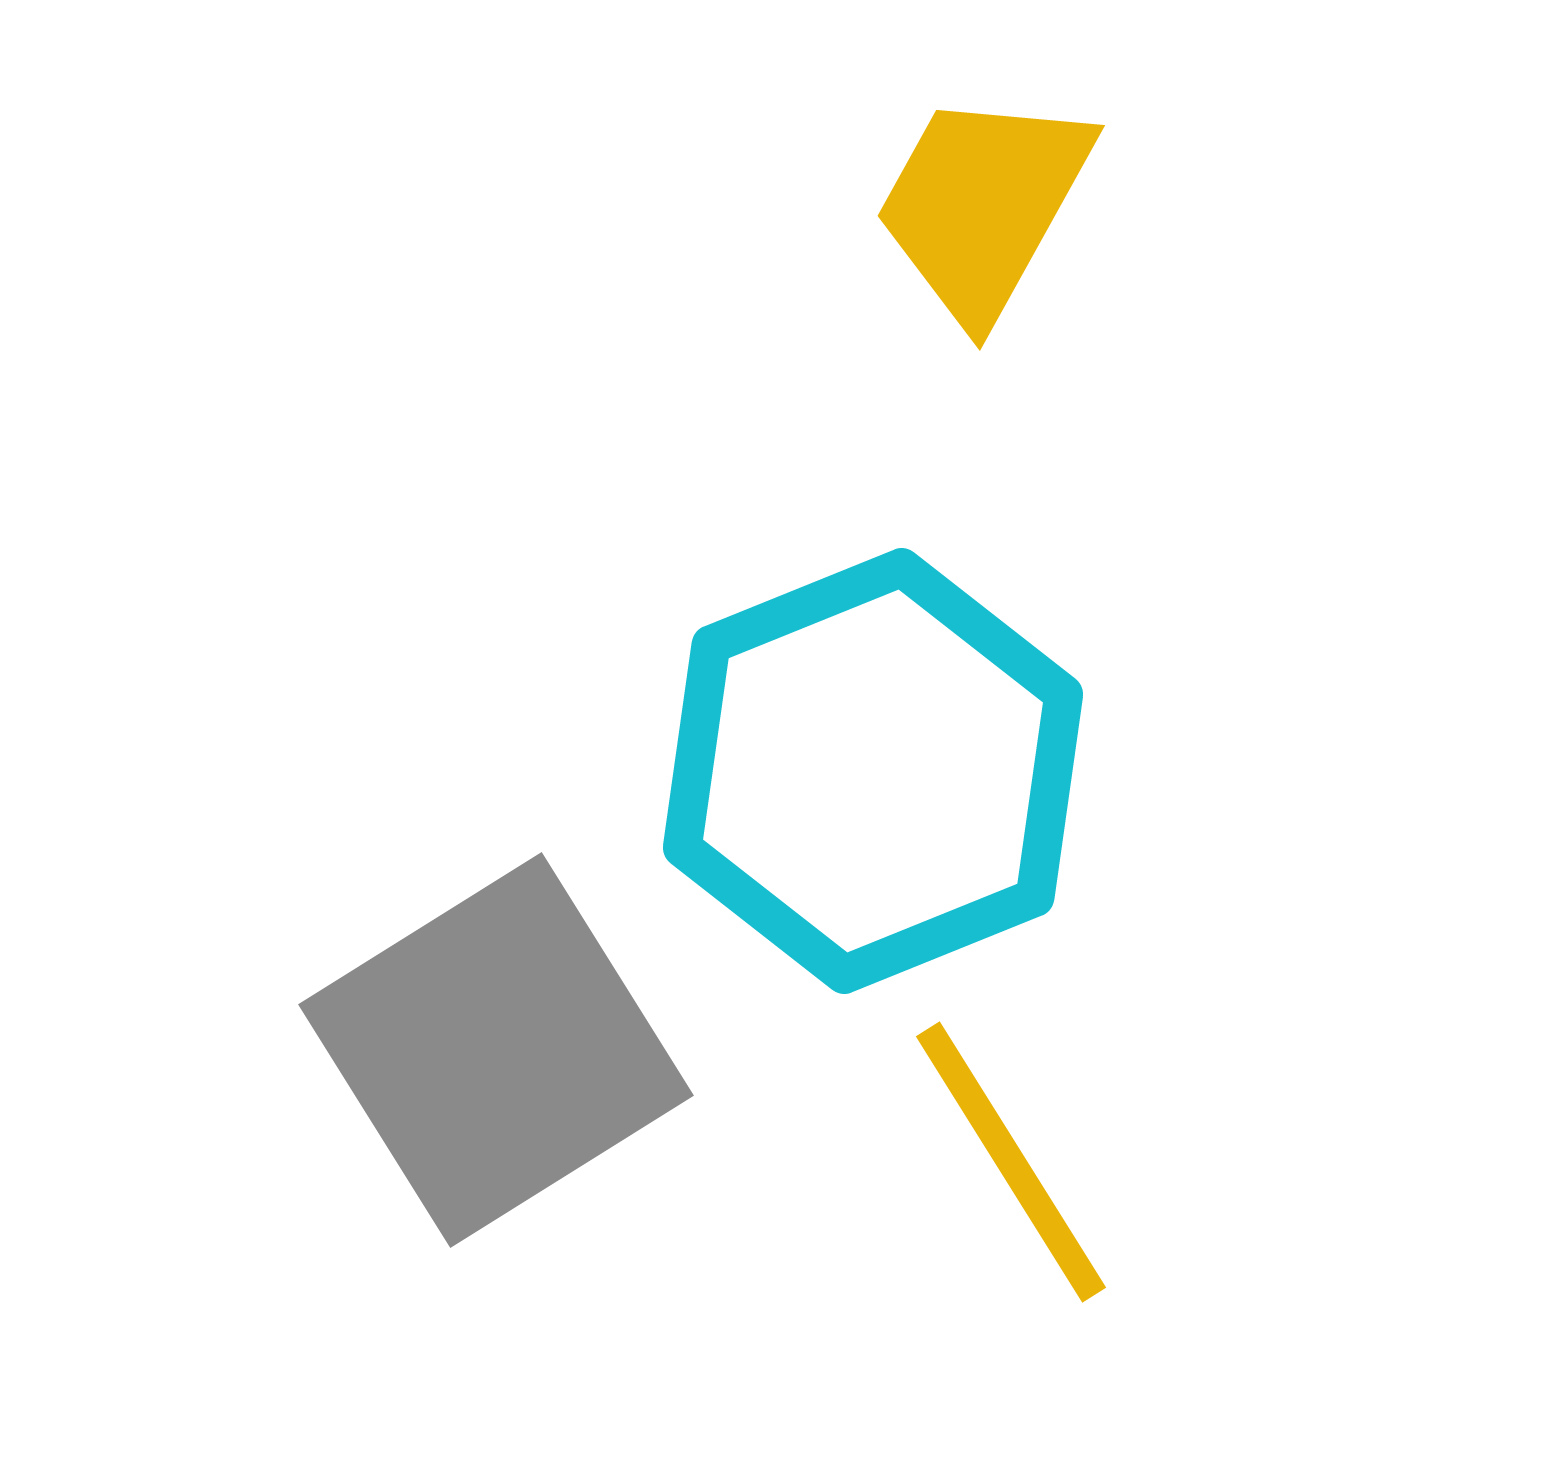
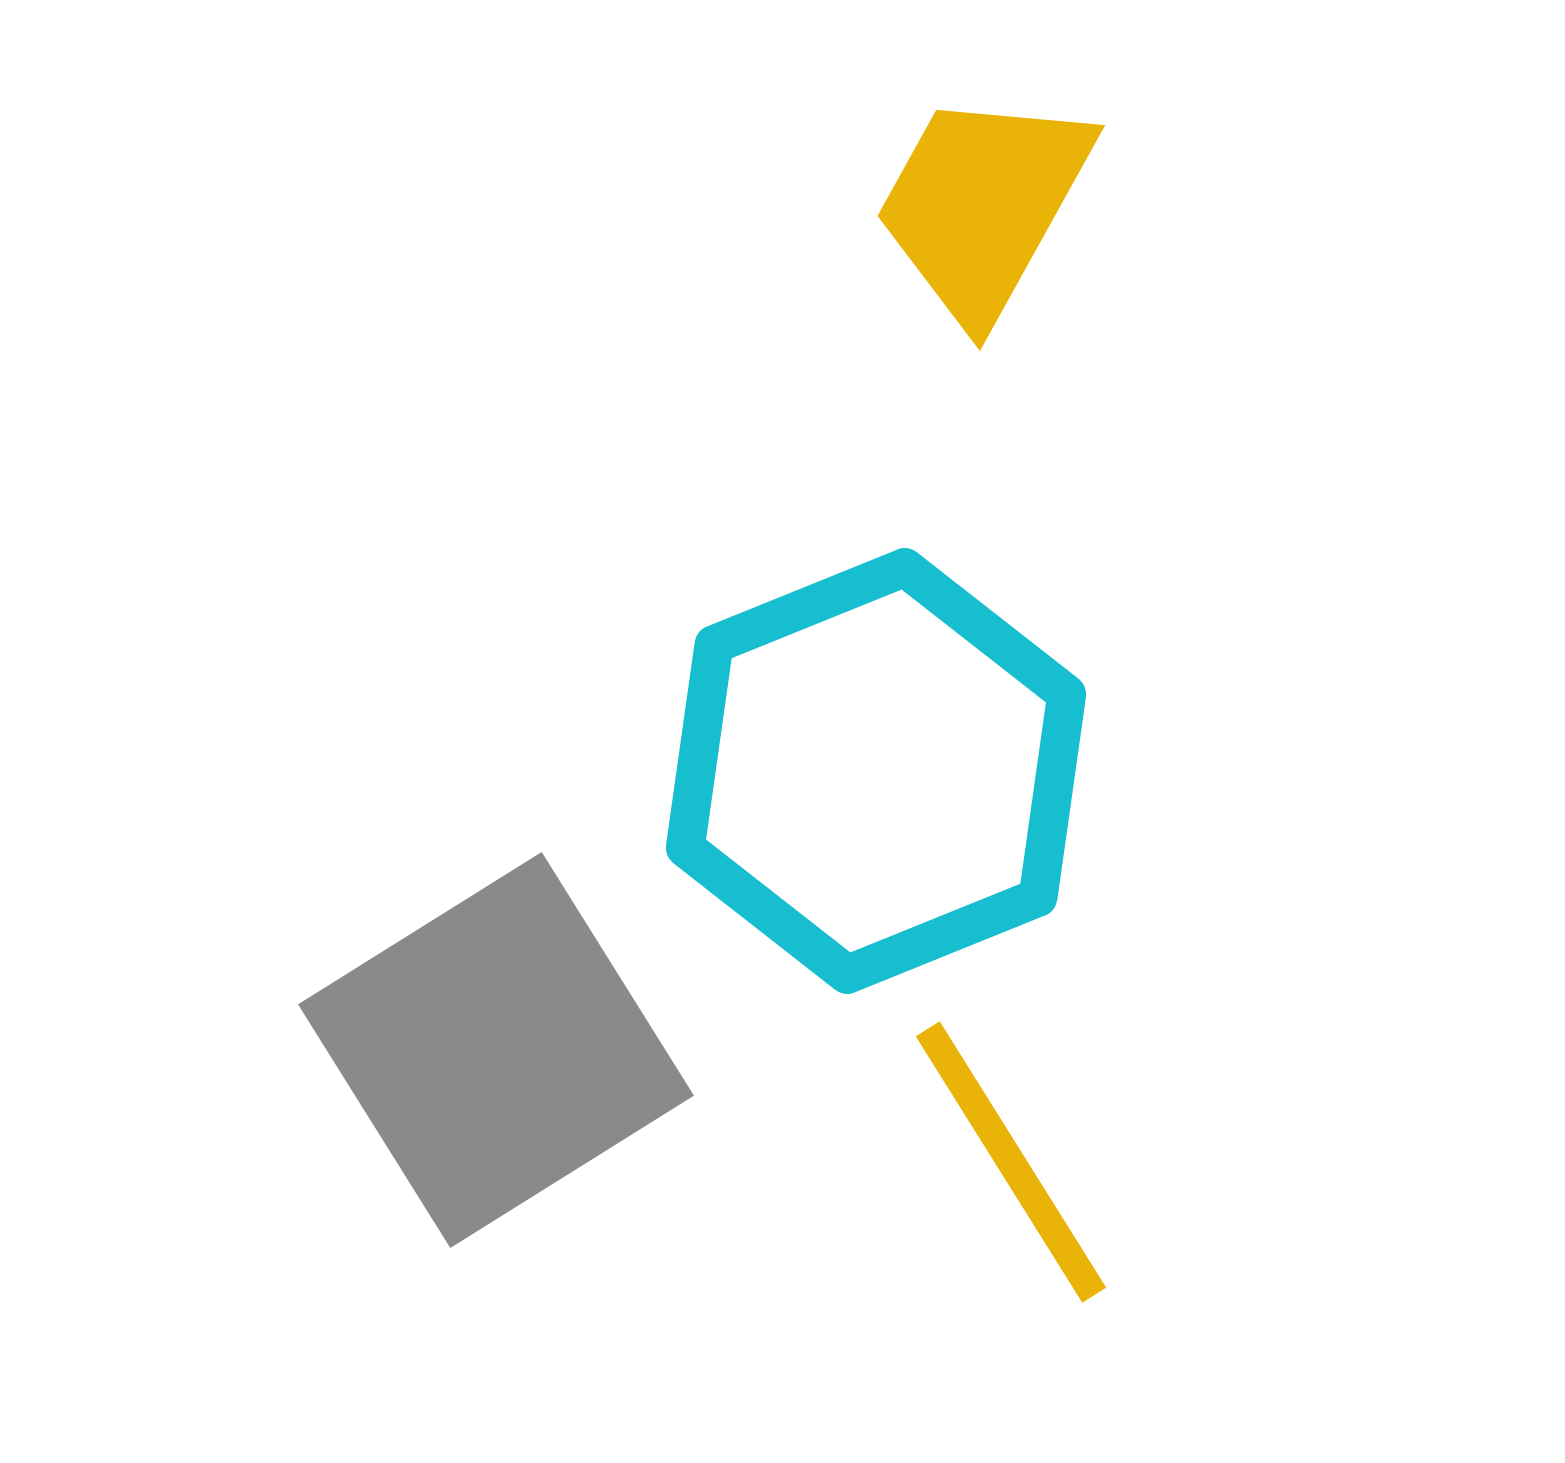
cyan hexagon: moved 3 px right
